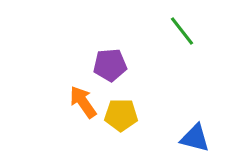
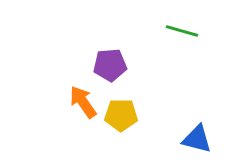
green line: rotated 36 degrees counterclockwise
blue triangle: moved 2 px right, 1 px down
